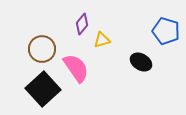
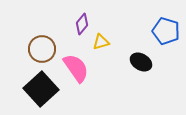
yellow triangle: moved 1 px left, 2 px down
black square: moved 2 px left
